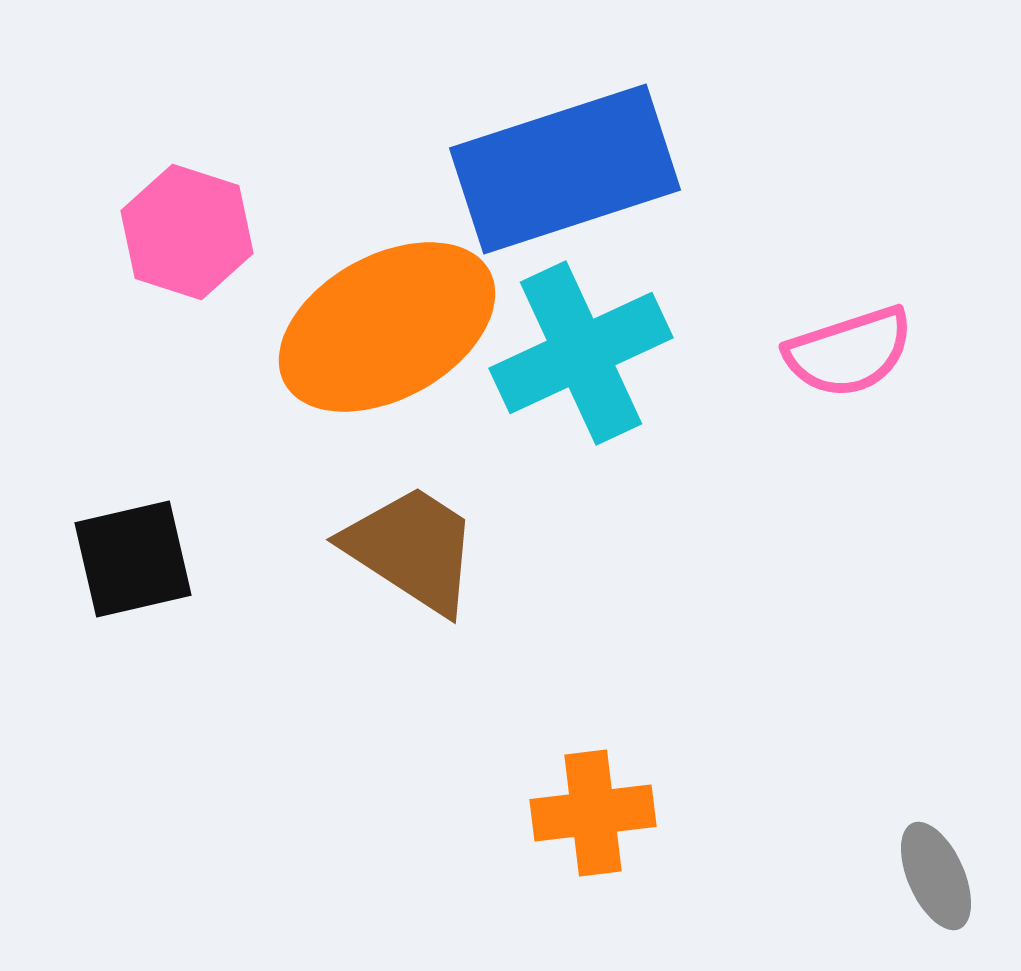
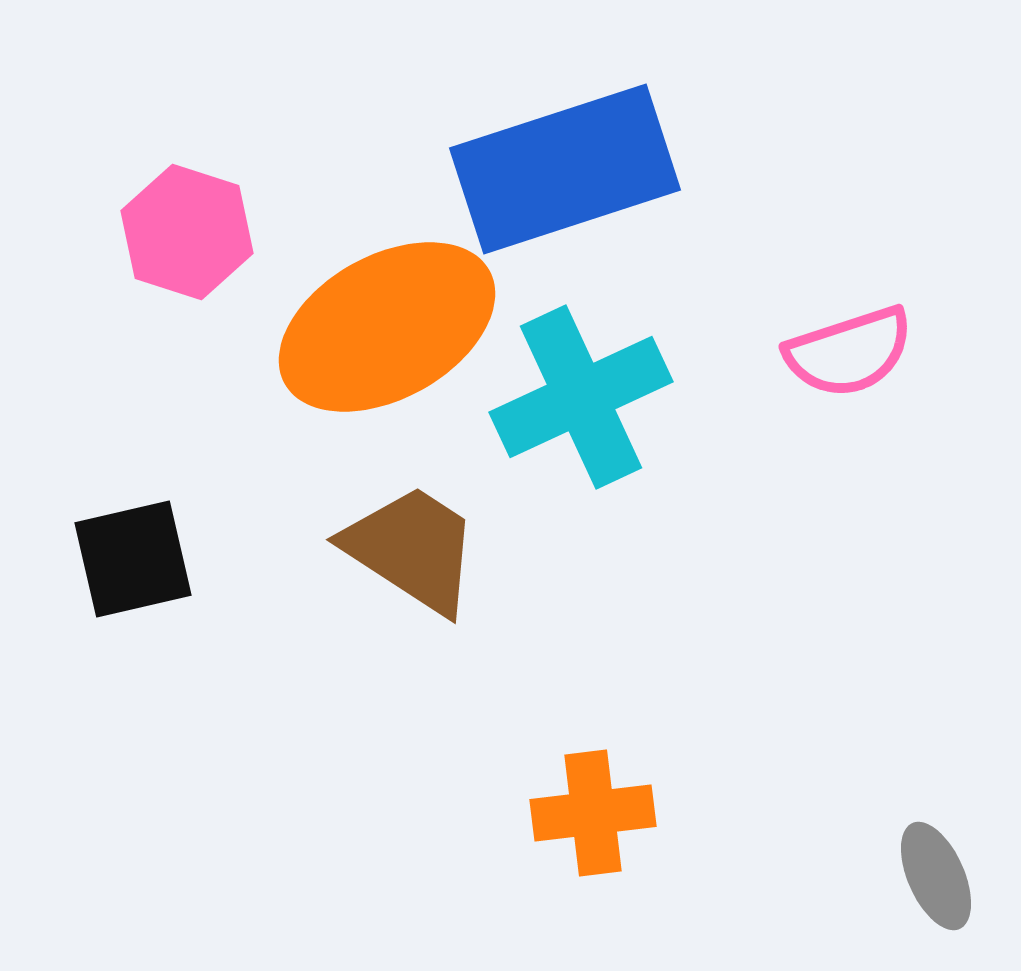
cyan cross: moved 44 px down
